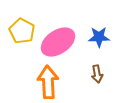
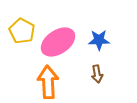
blue star: moved 3 px down
